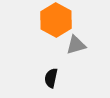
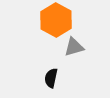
gray triangle: moved 2 px left, 2 px down
